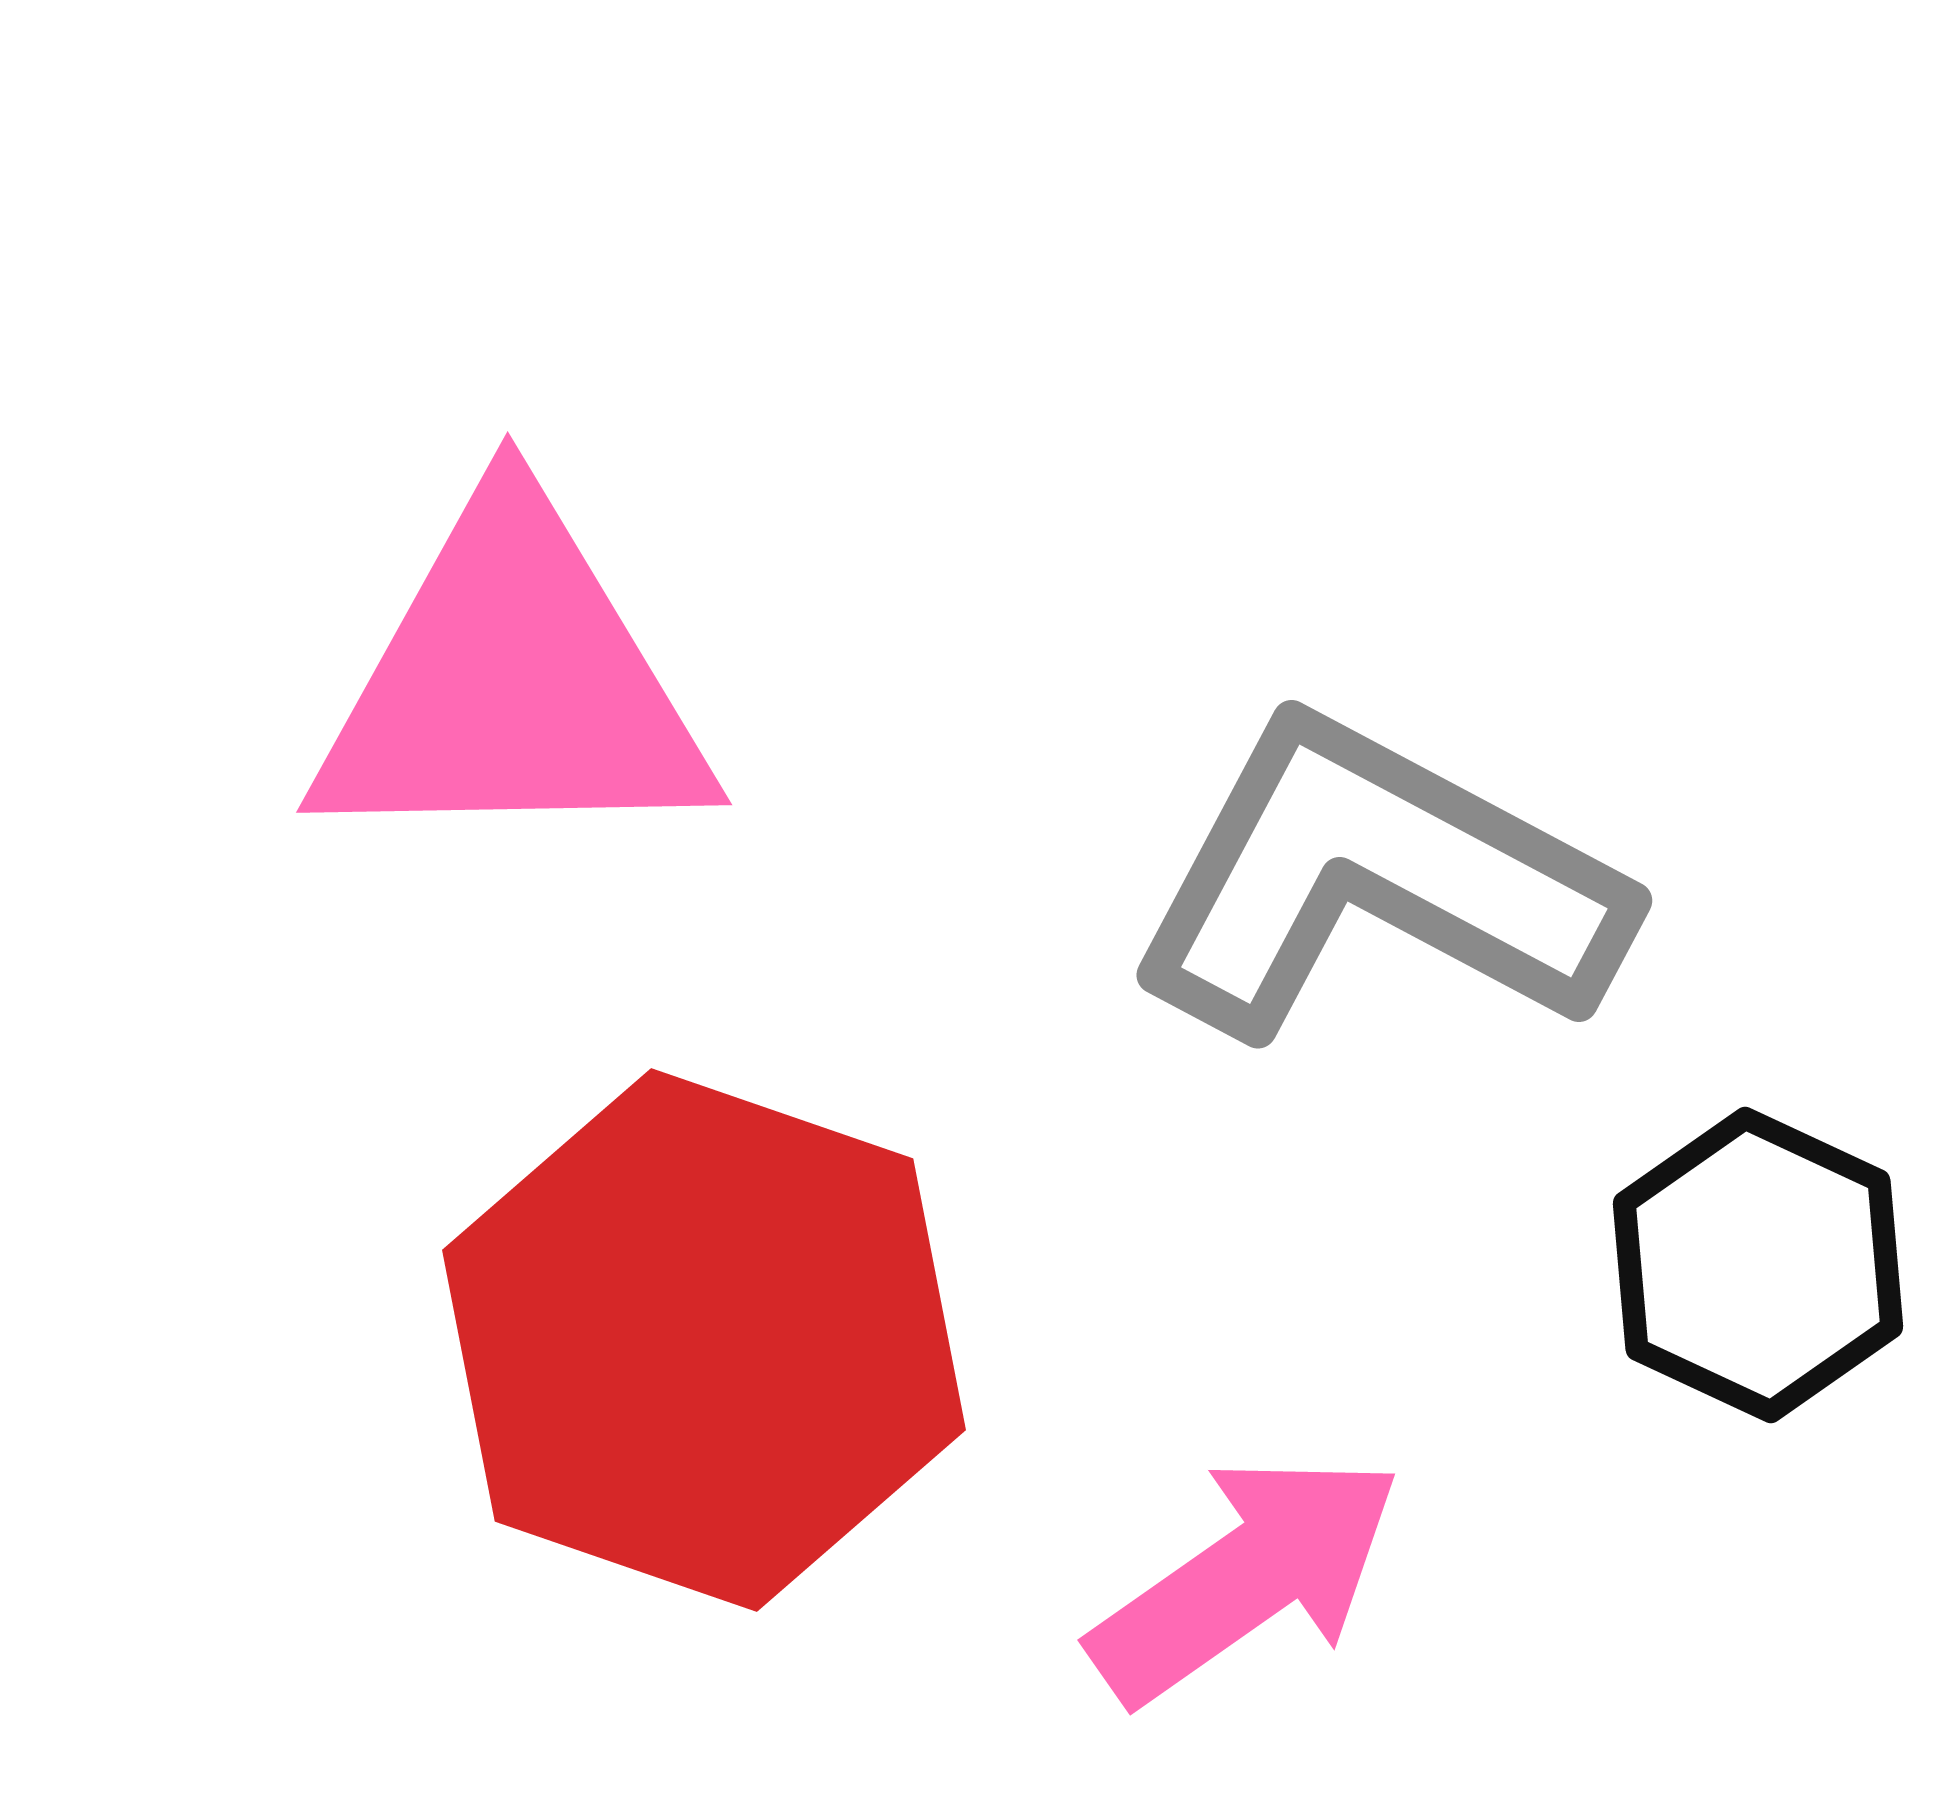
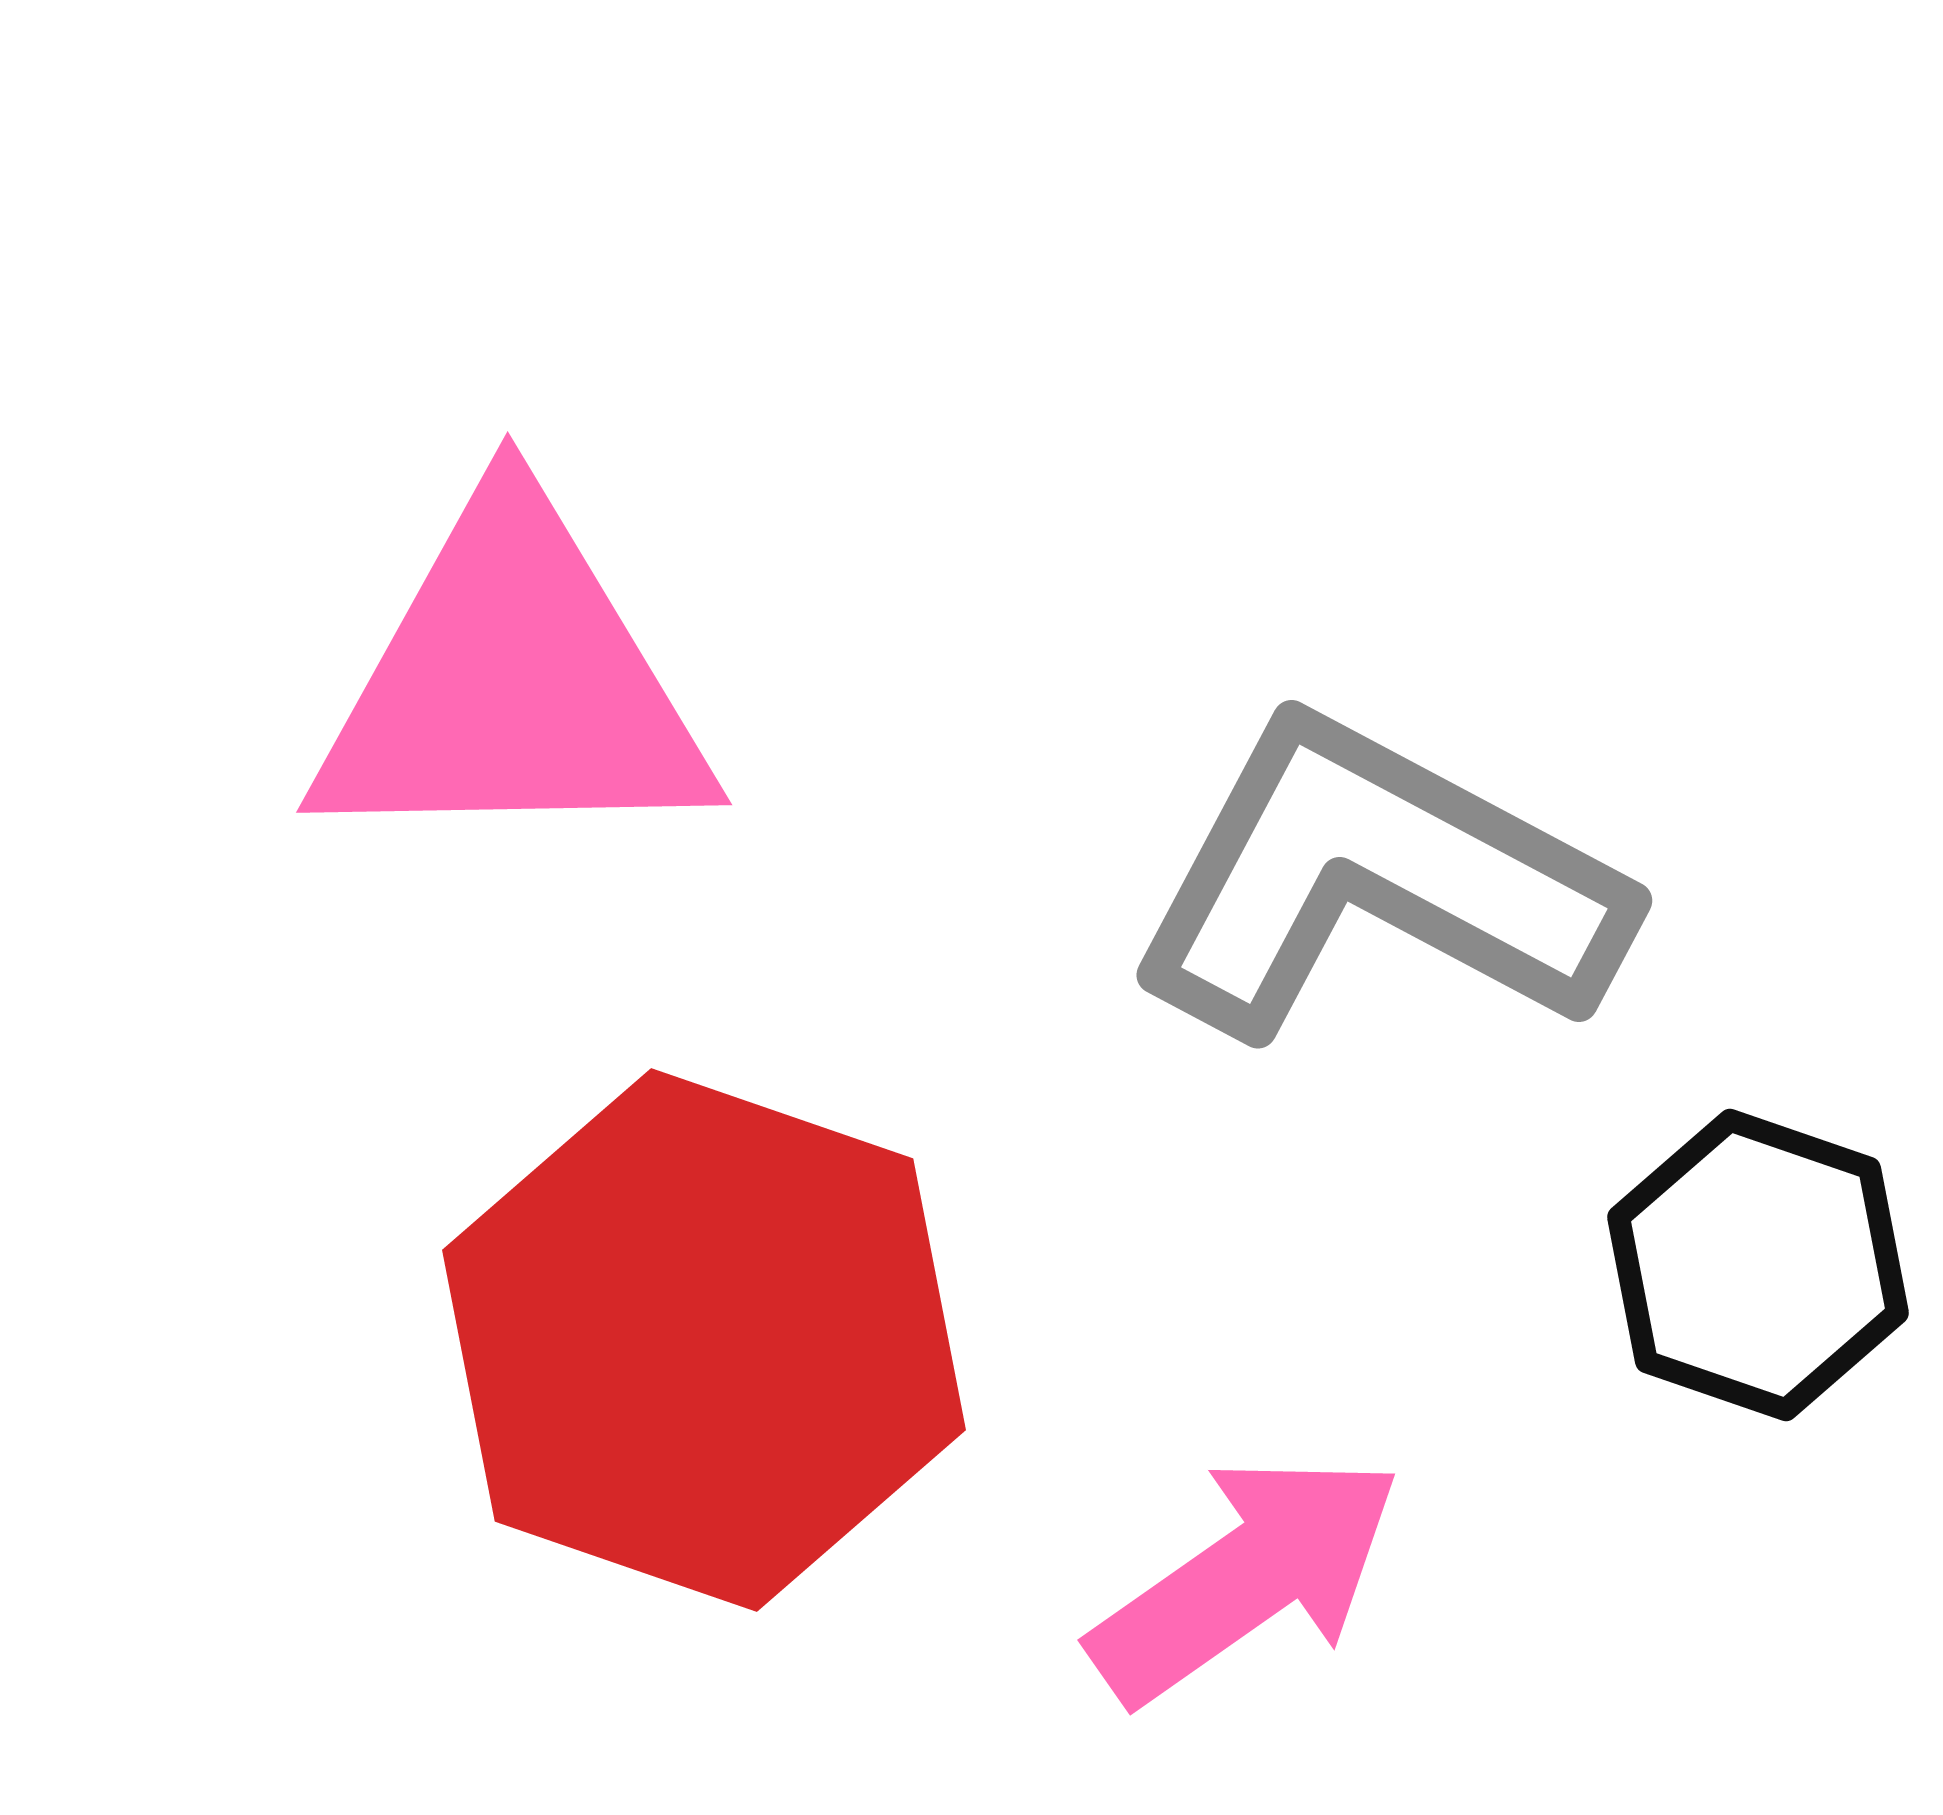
black hexagon: rotated 6 degrees counterclockwise
